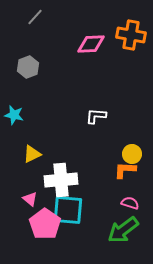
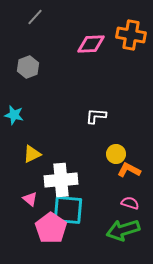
yellow circle: moved 16 px left
orange L-shape: moved 4 px right; rotated 25 degrees clockwise
pink pentagon: moved 6 px right, 4 px down
green arrow: rotated 20 degrees clockwise
